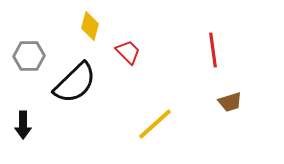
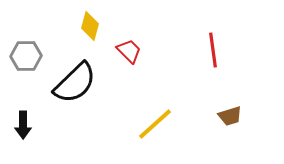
red trapezoid: moved 1 px right, 1 px up
gray hexagon: moved 3 px left
brown trapezoid: moved 14 px down
